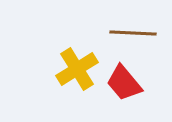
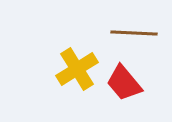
brown line: moved 1 px right
